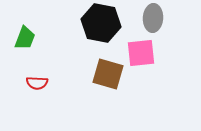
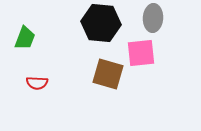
black hexagon: rotated 6 degrees counterclockwise
